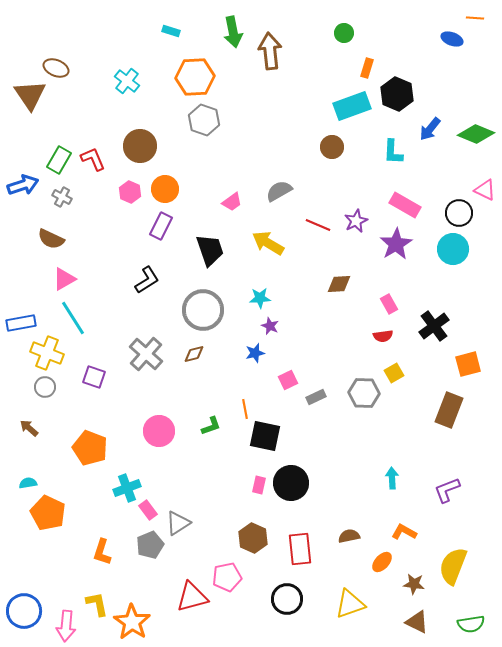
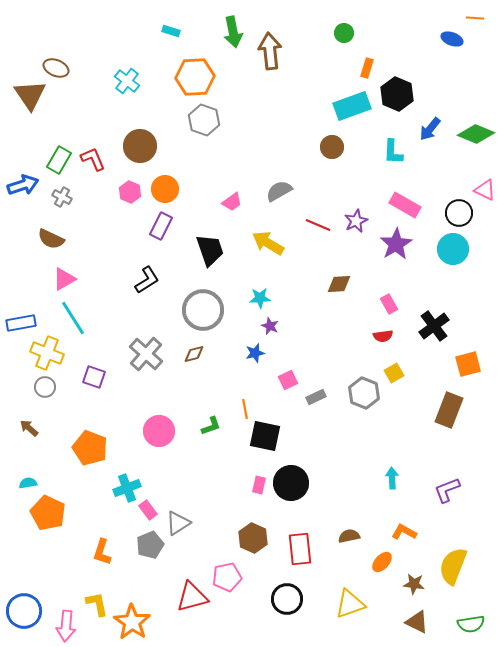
gray hexagon at (364, 393): rotated 20 degrees clockwise
